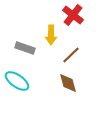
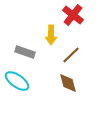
gray rectangle: moved 4 px down
